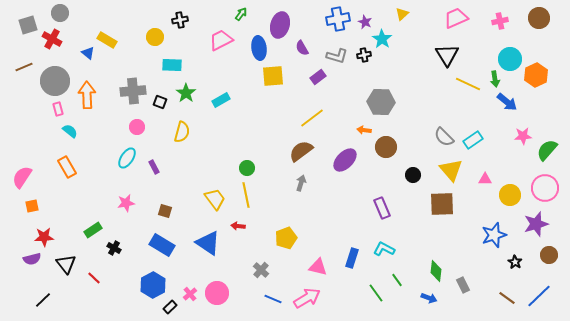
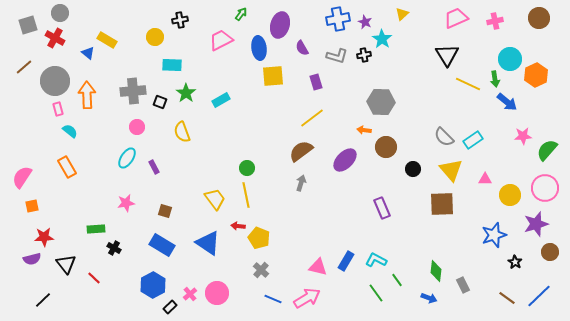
pink cross at (500, 21): moved 5 px left
red cross at (52, 39): moved 3 px right, 1 px up
brown line at (24, 67): rotated 18 degrees counterclockwise
purple rectangle at (318, 77): moved 2 px left, 5 px down; rotated 70 degrees counterclockwise
yellow semicircle at (182, 132): rotated 145 degrees clockwise
black circle at (413, 175): moved 6 px up
green rectangle at (93, 230): moved 3 px right, 1 px up; rotated 30 degrees clockwise
yellow pentagon at (286, 238): moved 27 px left; rotated 30 degrees counterclockwise
cyan L-shape at (384, 249): moved 8 px left, 11 px down
brown circle at (549, 255): moved 1 px right, 3 px up
blue rectangle at (352, 258): moved 6 px left, 3 px down; rotated 12 degrees clockwise
